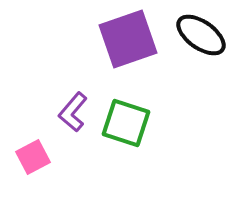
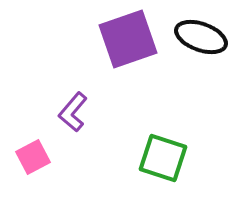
black ellipse: moved 2 px down; rotated 15 degrees counterclockwise
green square: moved 37 px right, 35 px down
